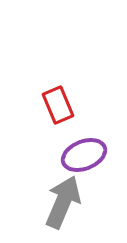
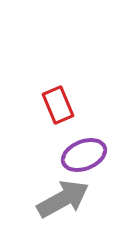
gray arrow: moved 3 px up; rotated 38 degrees clockwise
